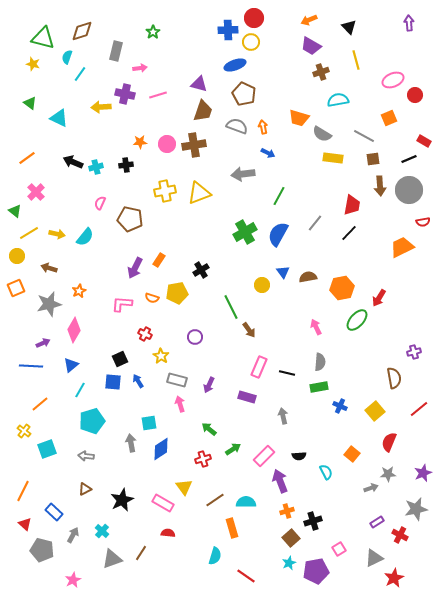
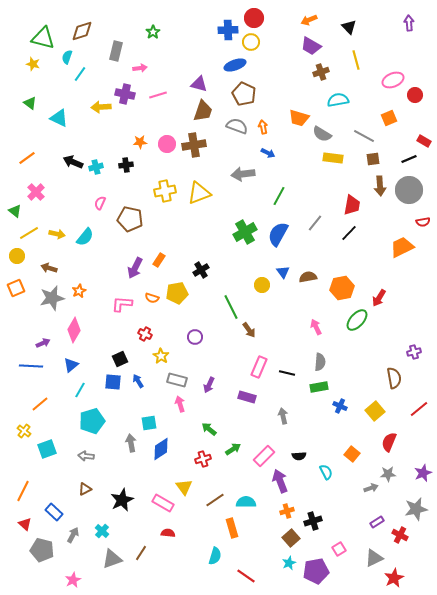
gray star at (49, 304): moved 3 px right, 6 px up
